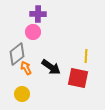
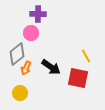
pink circle: moved 2 px left, 1 px down
yellow line: rotated 32 degrees counterclockwise
orange arrow: rotated 128 degrees counterclockwise
yellow circle: moved 2 px left, 1 px up
